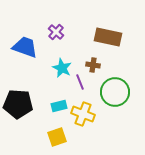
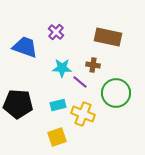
cyan star: rotated 24 degrees counterclockwise
purple line: rotated 28 degrees counterclockwise
green circle: moved 1 px right, 1 px down
cyan rectangle: moved 1 px left, 1 px up
